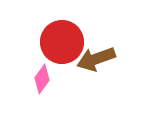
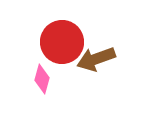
pink diamond: rotated 20 degrees counterclockwise
